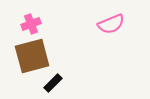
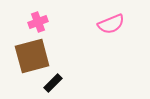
pink cross: moved 7 px right, 2 px up
